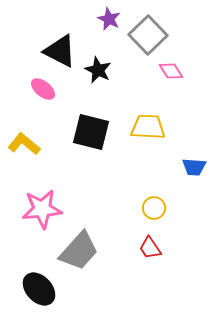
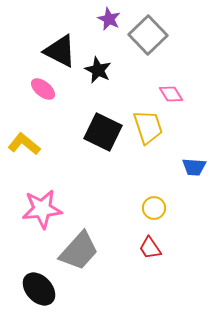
pink diamond: moved 23 px down
yellow trapezoid: rotated 69 degrees clockwise
black square: moved 12 px right; rotated 12 degrees clockwise
